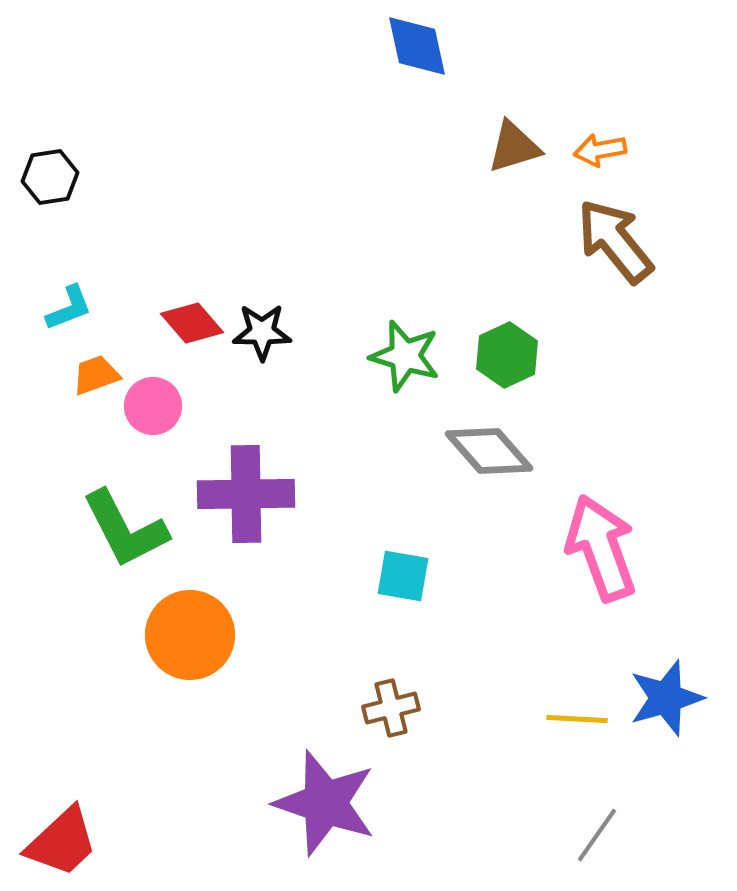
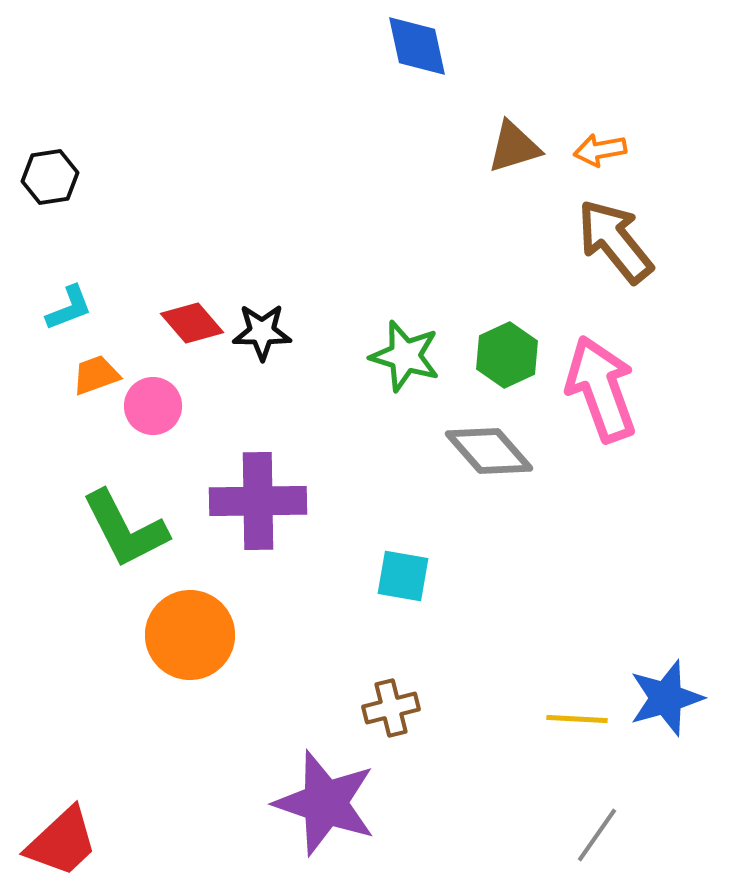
purple cross: moved 12 px right, 7 px down
pink arrow: moved 159 px up
